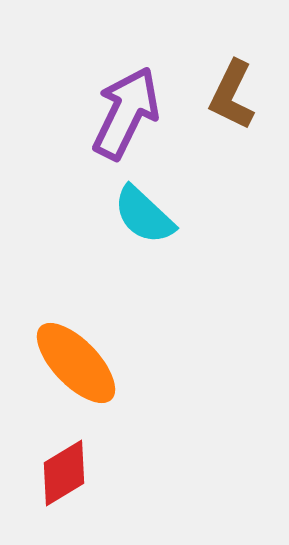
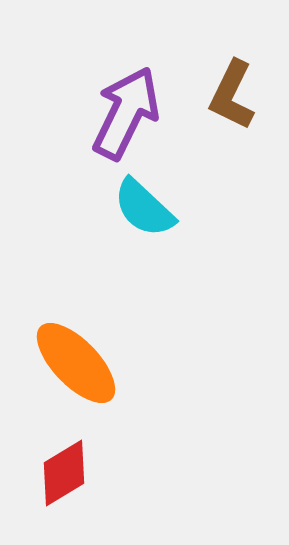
cyan semicircle: moved 7 px up
